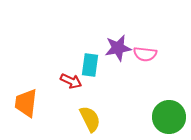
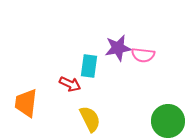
pink semicircle: moved 2 px left, 1 px down
cyan rectangle: moved 1 px left, 1 px down
red arrow: moved 1 px left, 3 px down
green circle: moved 1 px left, 4 px down
